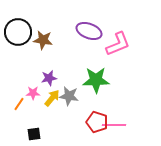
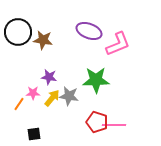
purple star: moved 1 px up; rotated 21 degrees clockwise
